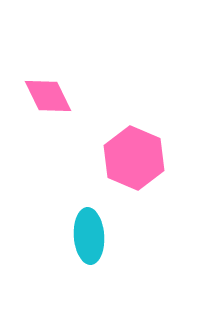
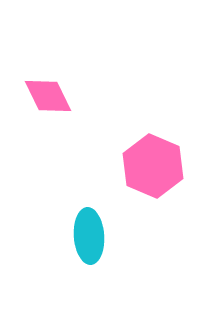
pink hexagon: moved 19 px right, 8 px down
